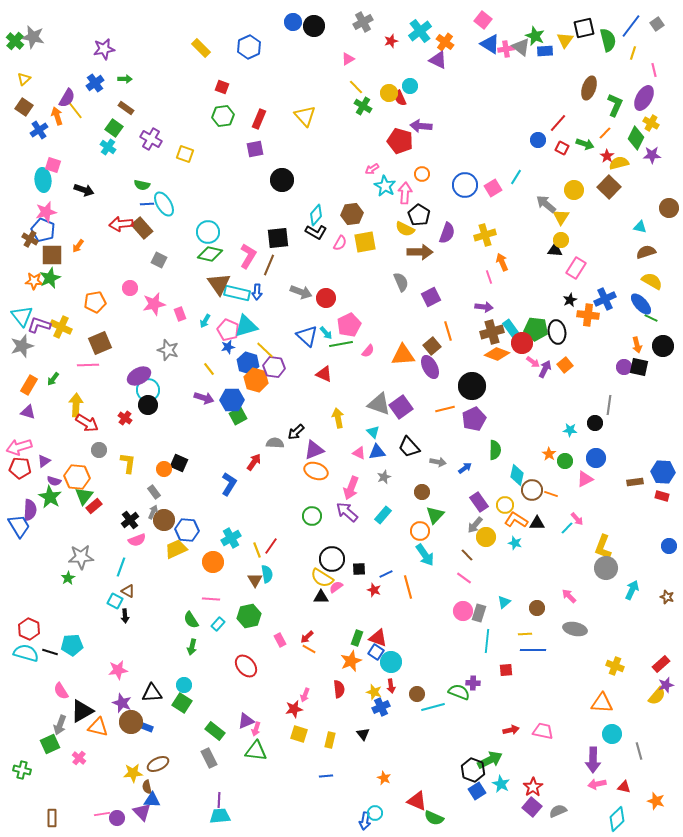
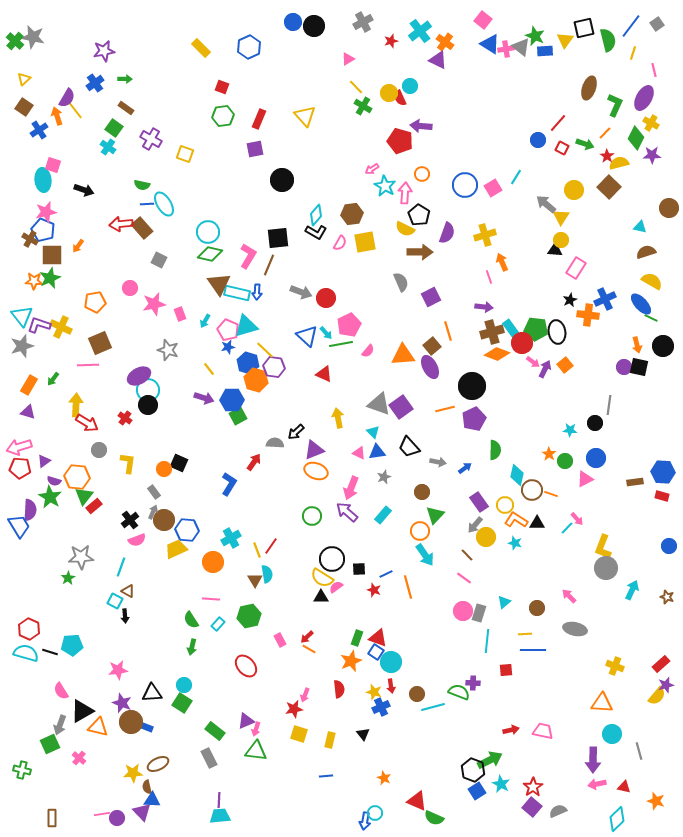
purple star at (104, 49): moved 2 px down
